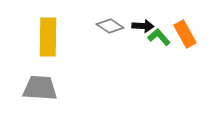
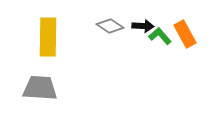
green L-shape: moved 1 px right, 1 px up
